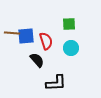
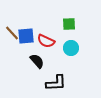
brown line: rotated 42 degrees clockwise
red semicircle: rotated 132 degrees clockwise
black semicircle: moved 1 px down
